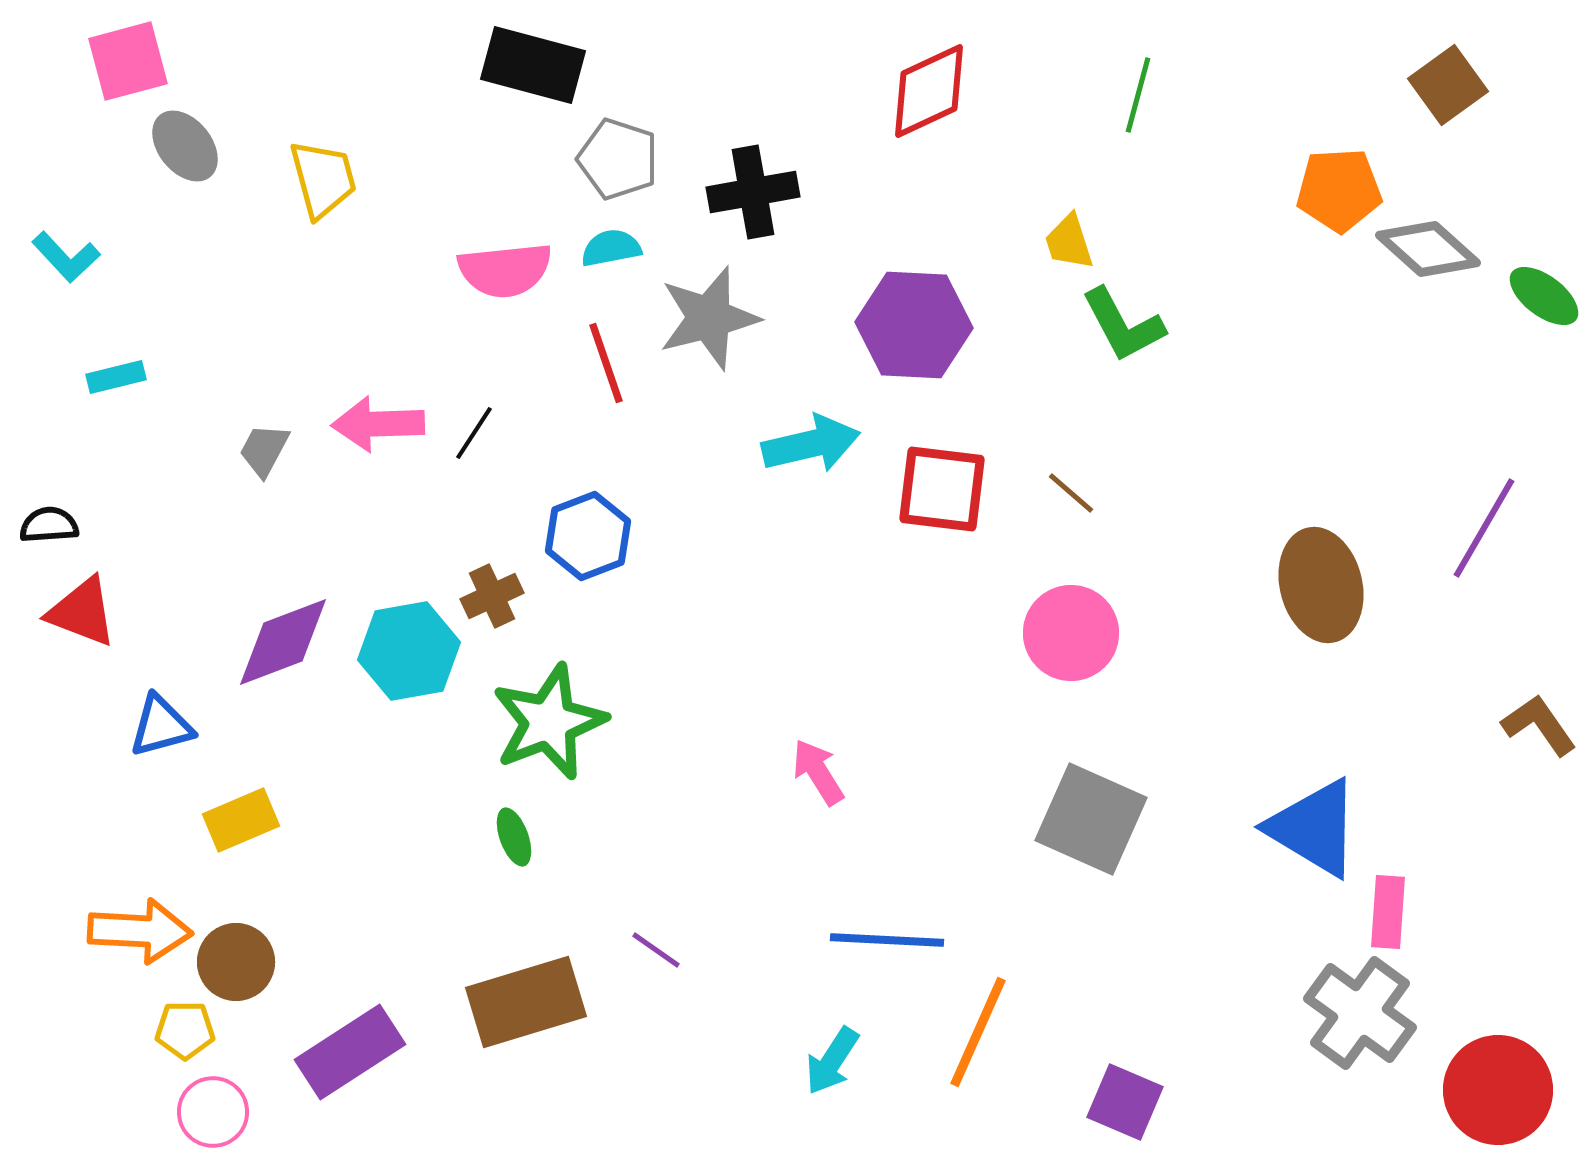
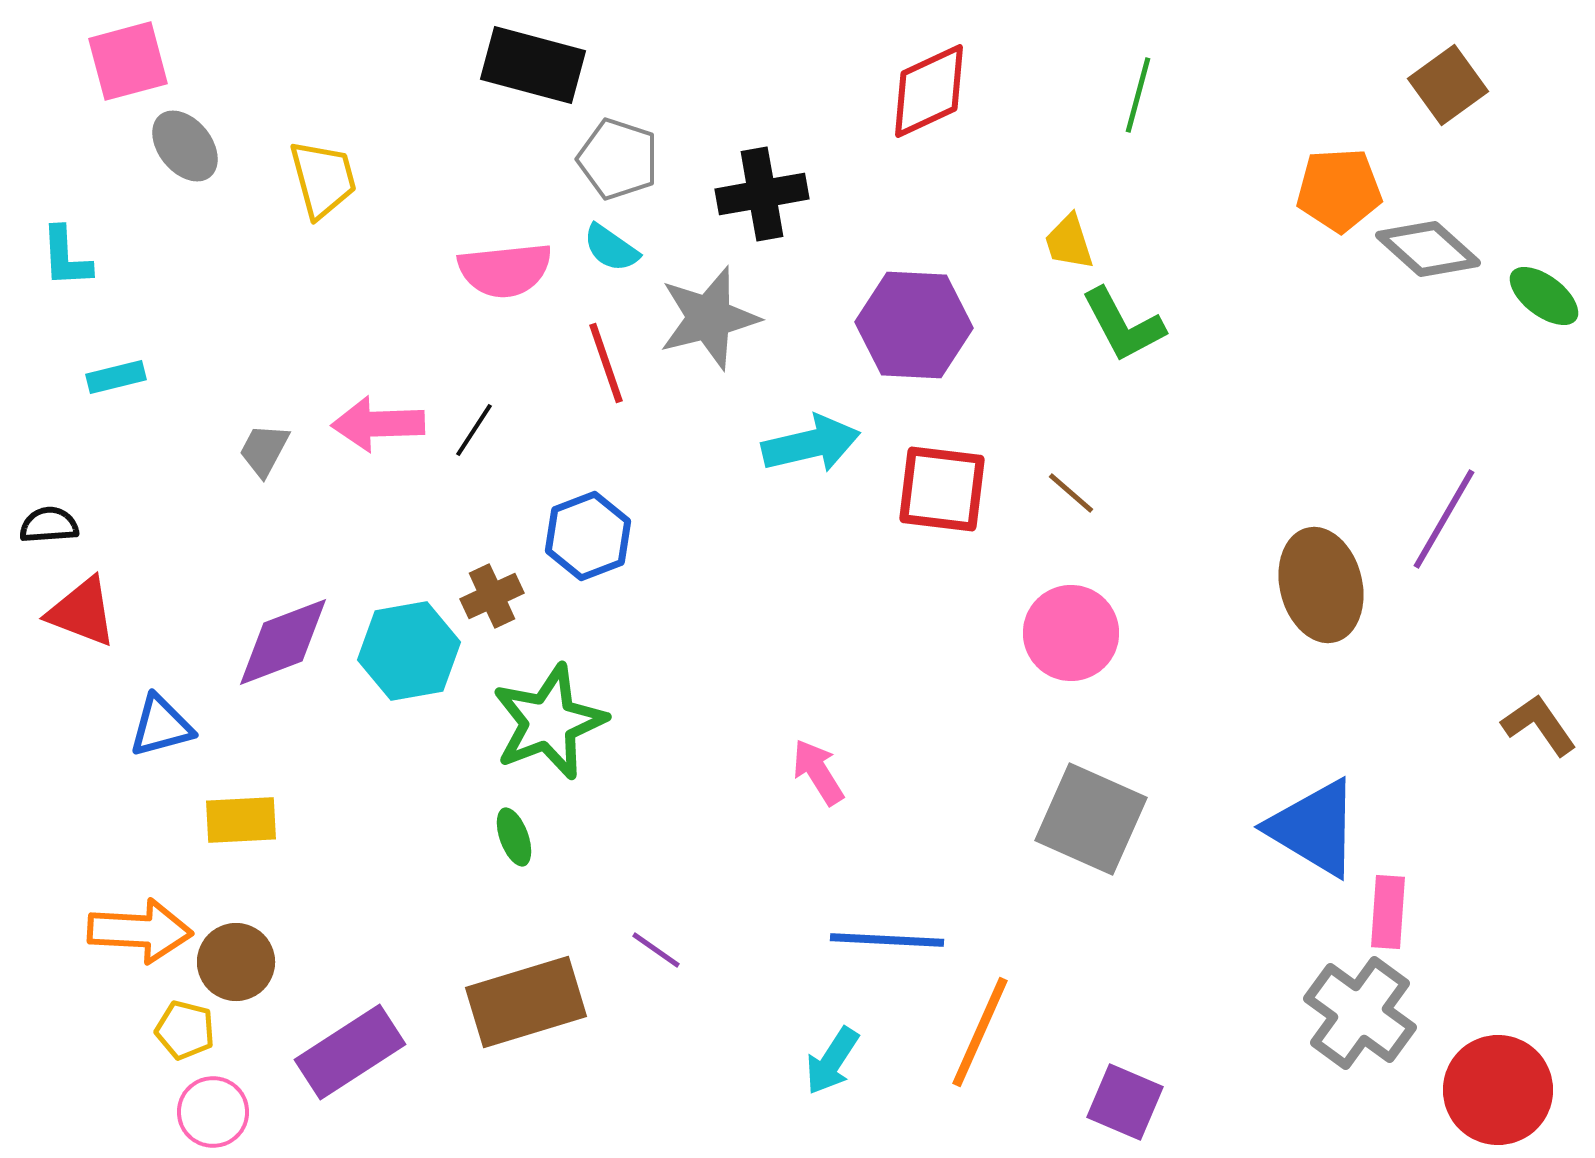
black cross at (753, 192): moved 9 px right, 2 px down
cyan semicircle at (611, 248): rotated 134 degrees counterclockwise
cyan L-shape at (66, 257): rotated 40 degrees clockwise
black line at (474, 433): moved 3 px up
purple line at (1484, 528): moved 40 px left, 9 px up
yellow rectangle at (241, 820): rotated 20 degrees clockwise
yellow pentagon at (185, 1030): rotated 14 degrees clockwise
orange line at (978, 1032): moved 2 px right
